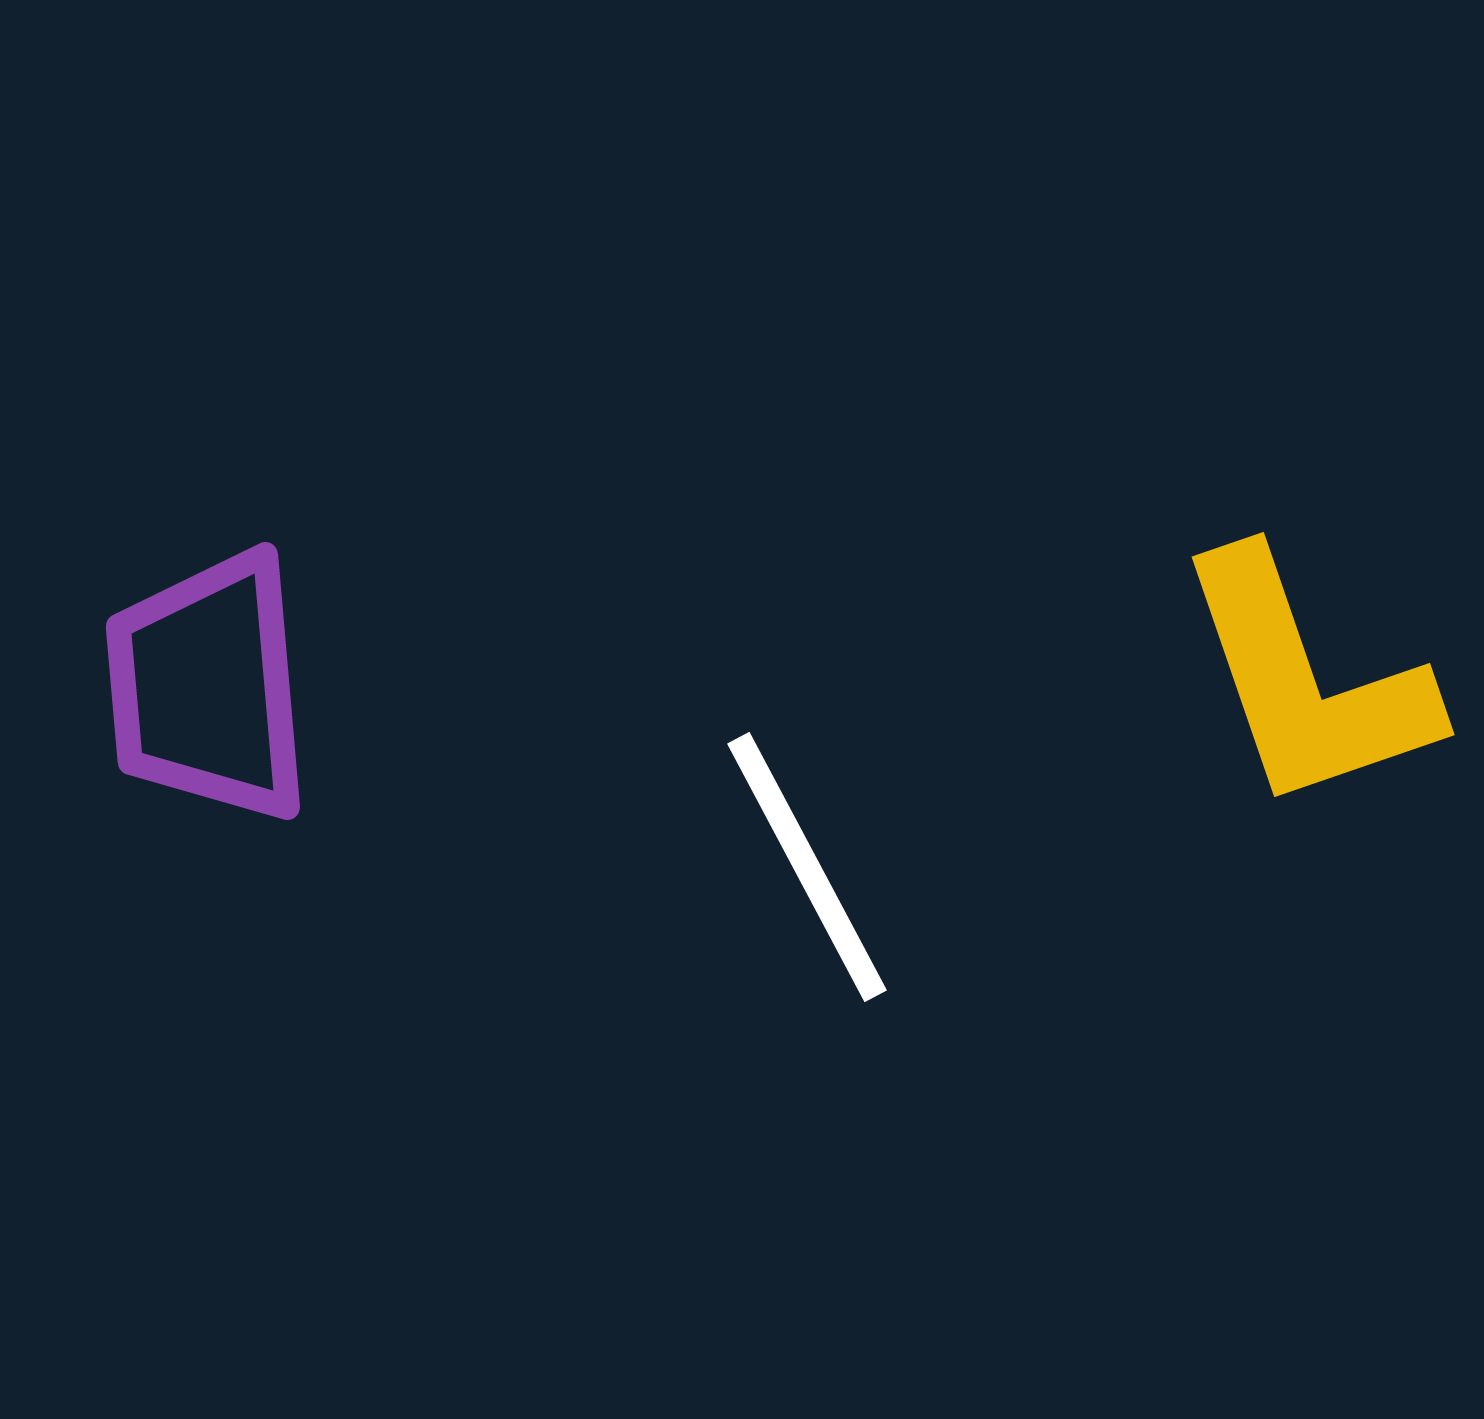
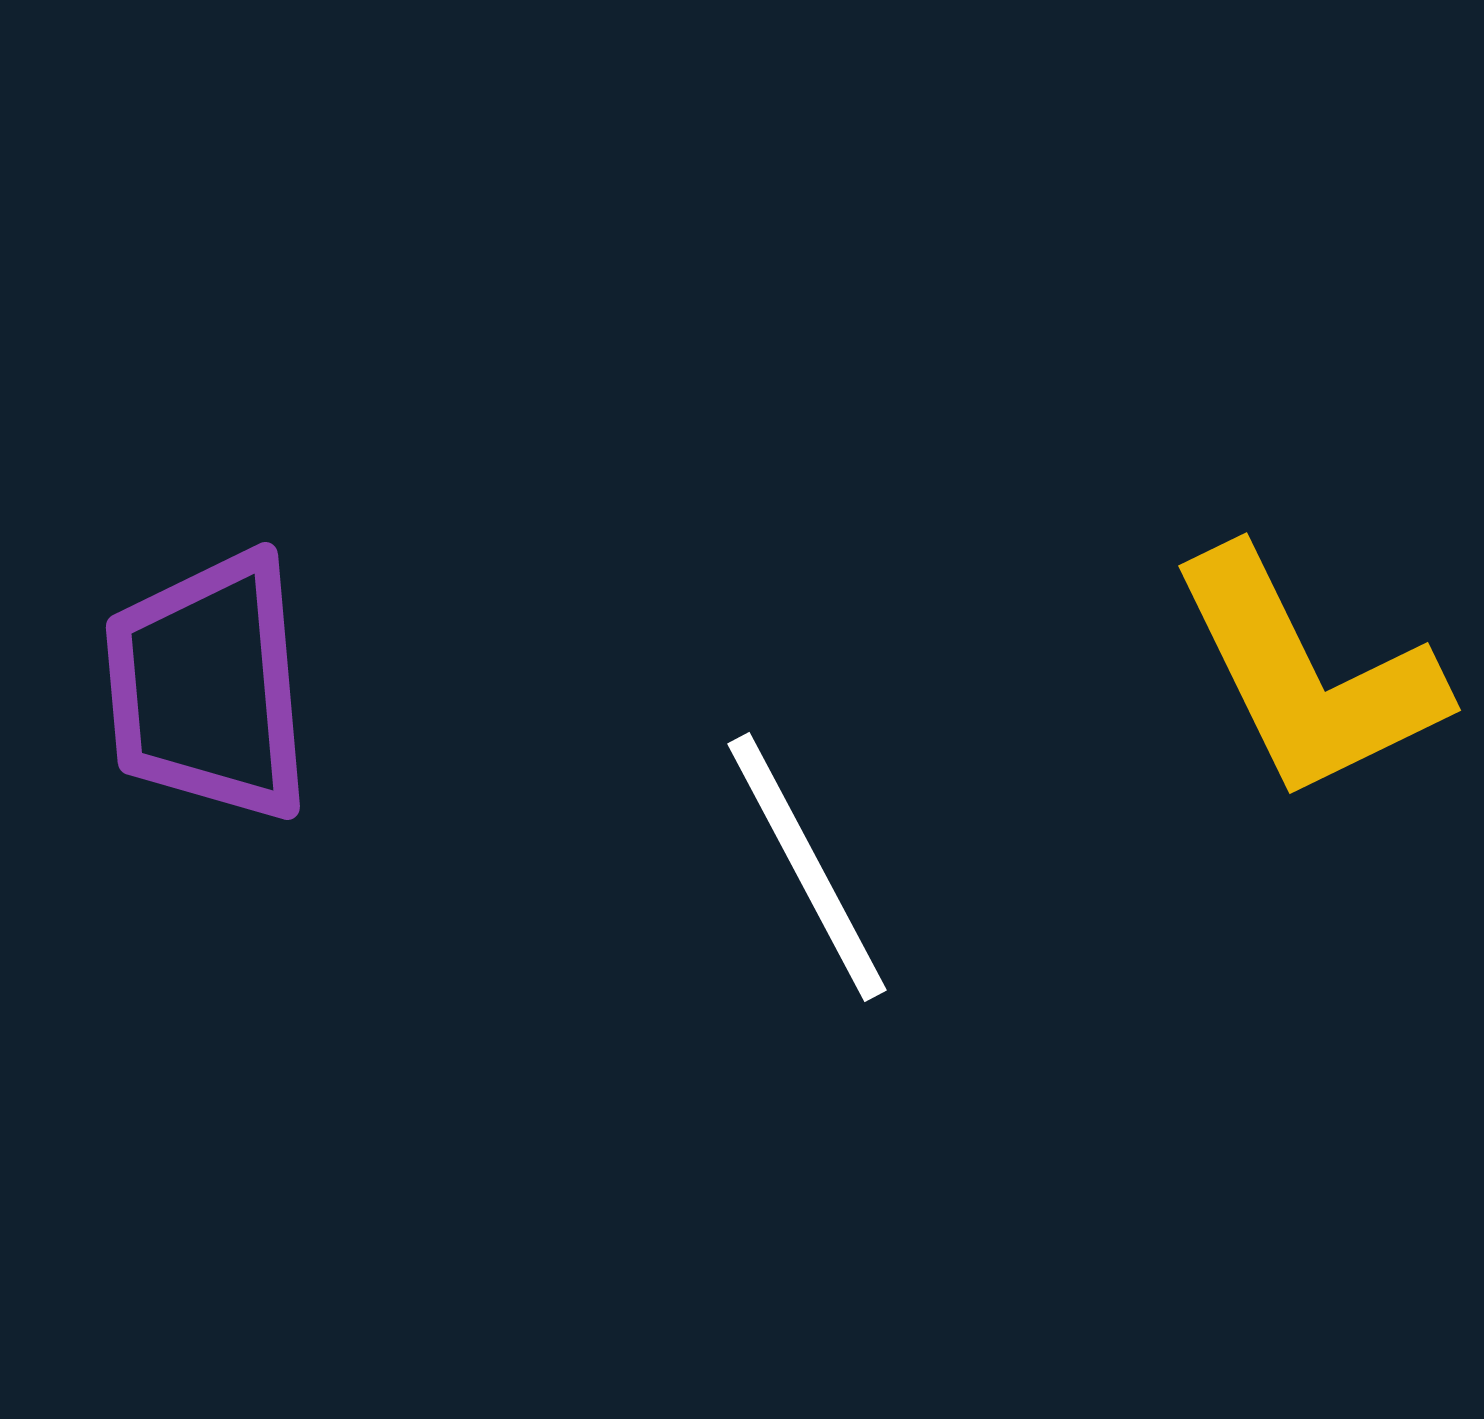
yellow L-shape: moved 1 px right, 6 px up; rotated 7 degrees counterclockwise
